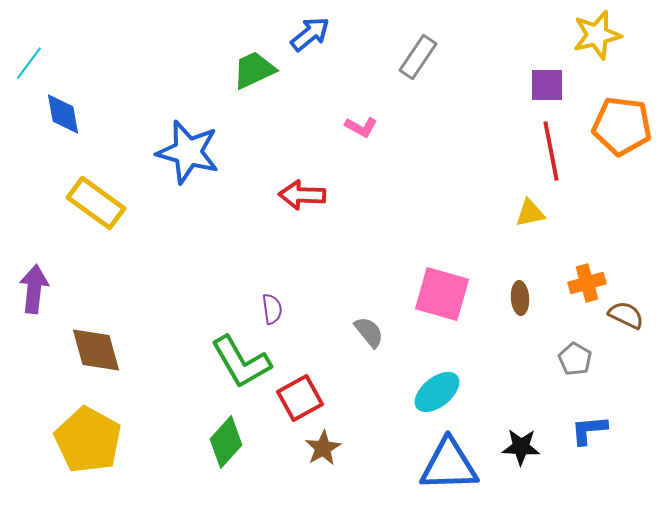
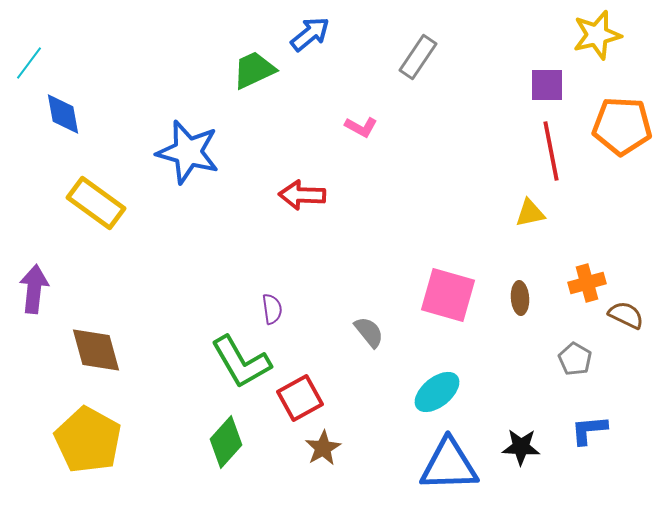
orange pentagon: rotated 4 degrees counterclockwise
pink square: moved 6 px right, 1 px down
